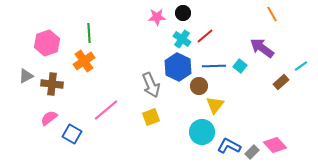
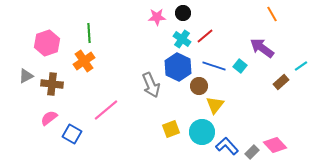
blue line: rotated 20 degrees clockwise
yellow square: moved 20 px right, 12 px down
blue L-shape: moved 2 px left; rotated 20 degrees clockwise
